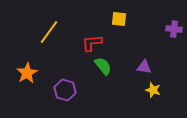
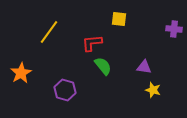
orange star: moved 6 px left
